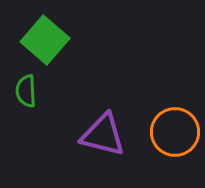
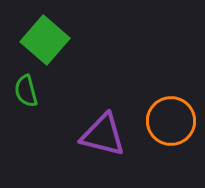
green semicircle: rotated 12 degrees counterclockwise
orange circle: moved 4 px left, 11 px up
